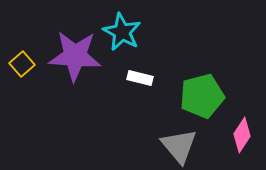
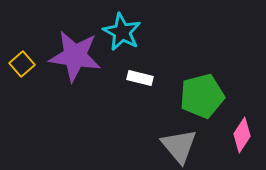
purple star: rotated 4 degrees clockwise
